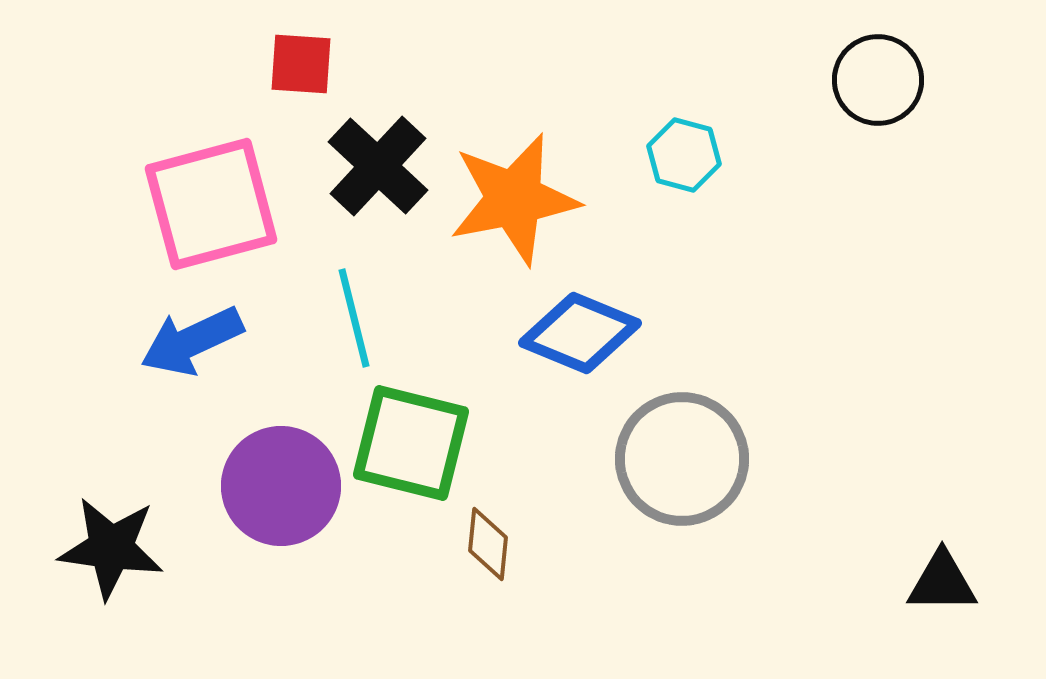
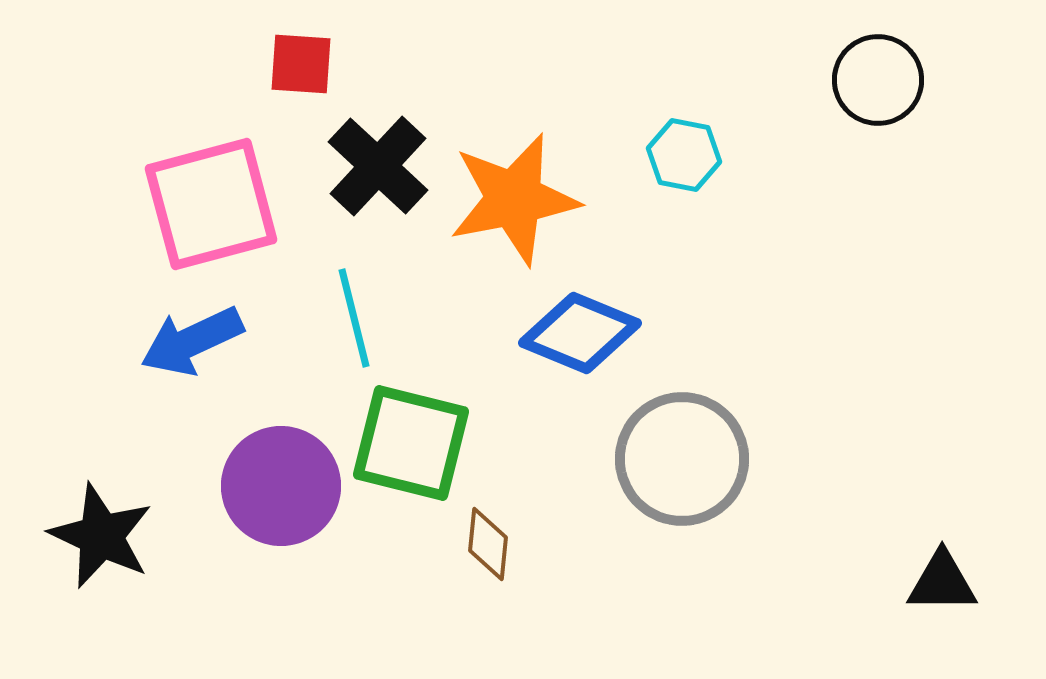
cyan hexagon: rotated 4 degrees counterclockwise
black star: moved 10 px left, 12 px up; rotated 17 degrees clockwise
